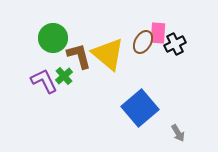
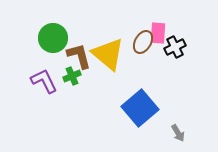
black cross: moved 3 px down
green cross: moved 8 px right; rotated 18 degrees clockwise
